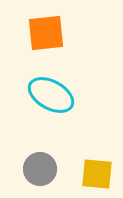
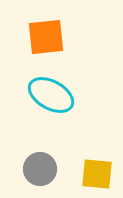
orange square: moved 4 px down
